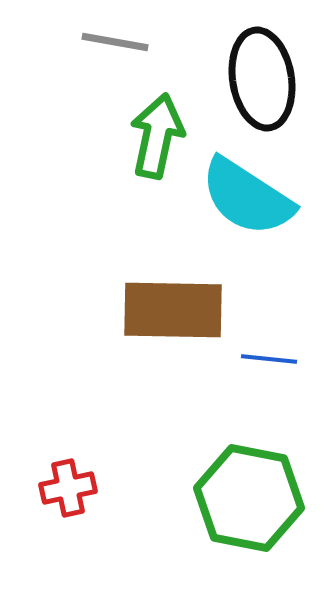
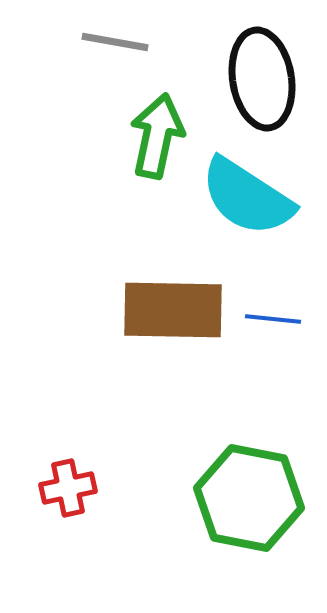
blue line: moved 4 px right, 40 px up
